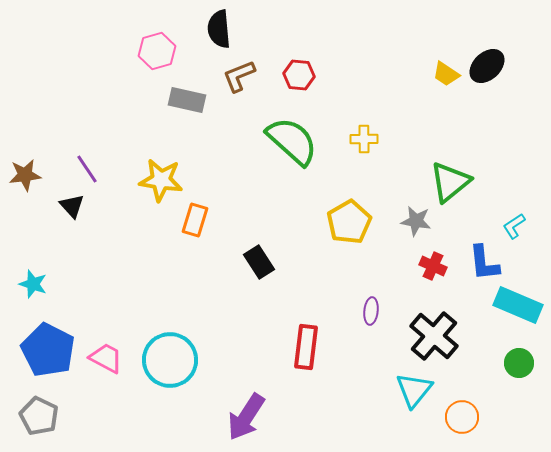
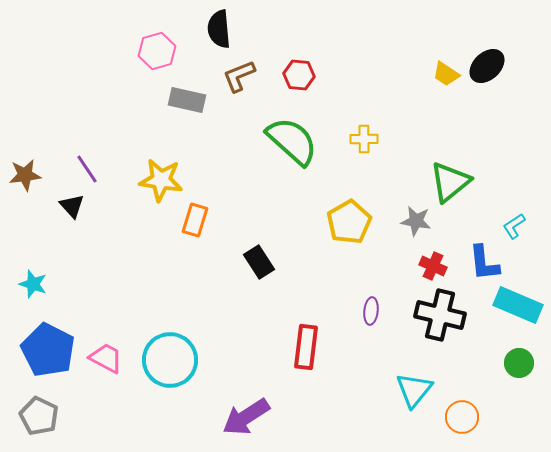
black cross: moved 6 px right, 21 px up; rotated 27 degrees counterclockwise
purple arrow: rotated 24 degrees clockwise
